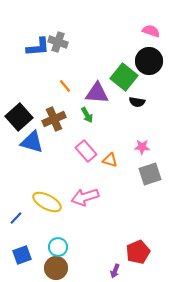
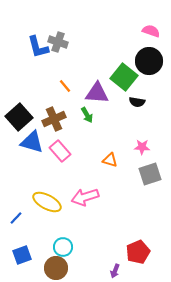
blue L-shape: rotated 80 degrees clockwise
pink rectangle: moved 26 px left
cyan circle: moved 5 px right
